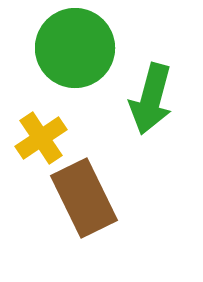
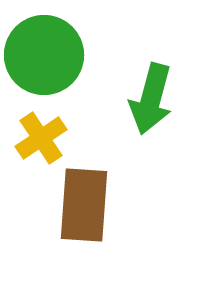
green circle: moved 31 px left, 7 px down
brown rectangle: moved 7 px down; rotated 30 degrees clockwise
